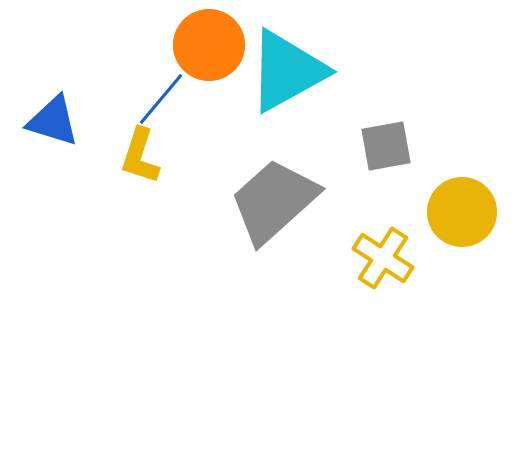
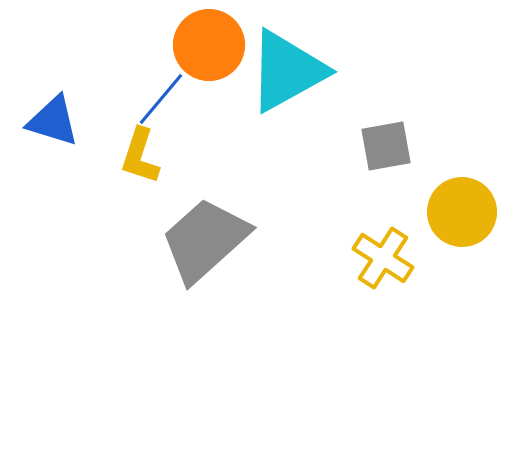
gray trapezoid: moved 69 px left, 39 px down
